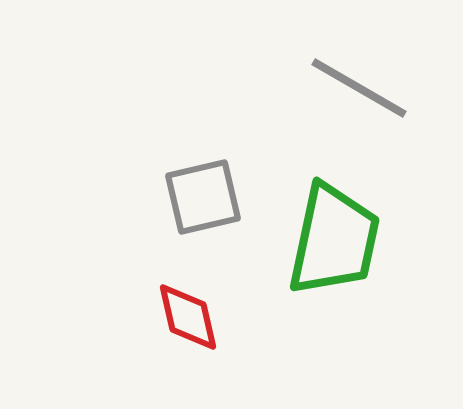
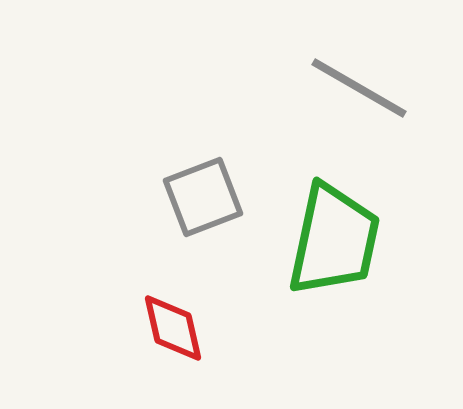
gray square: rotated 8 degrees counterclockwise
red diamond: moved 15 px left, 11 px down
